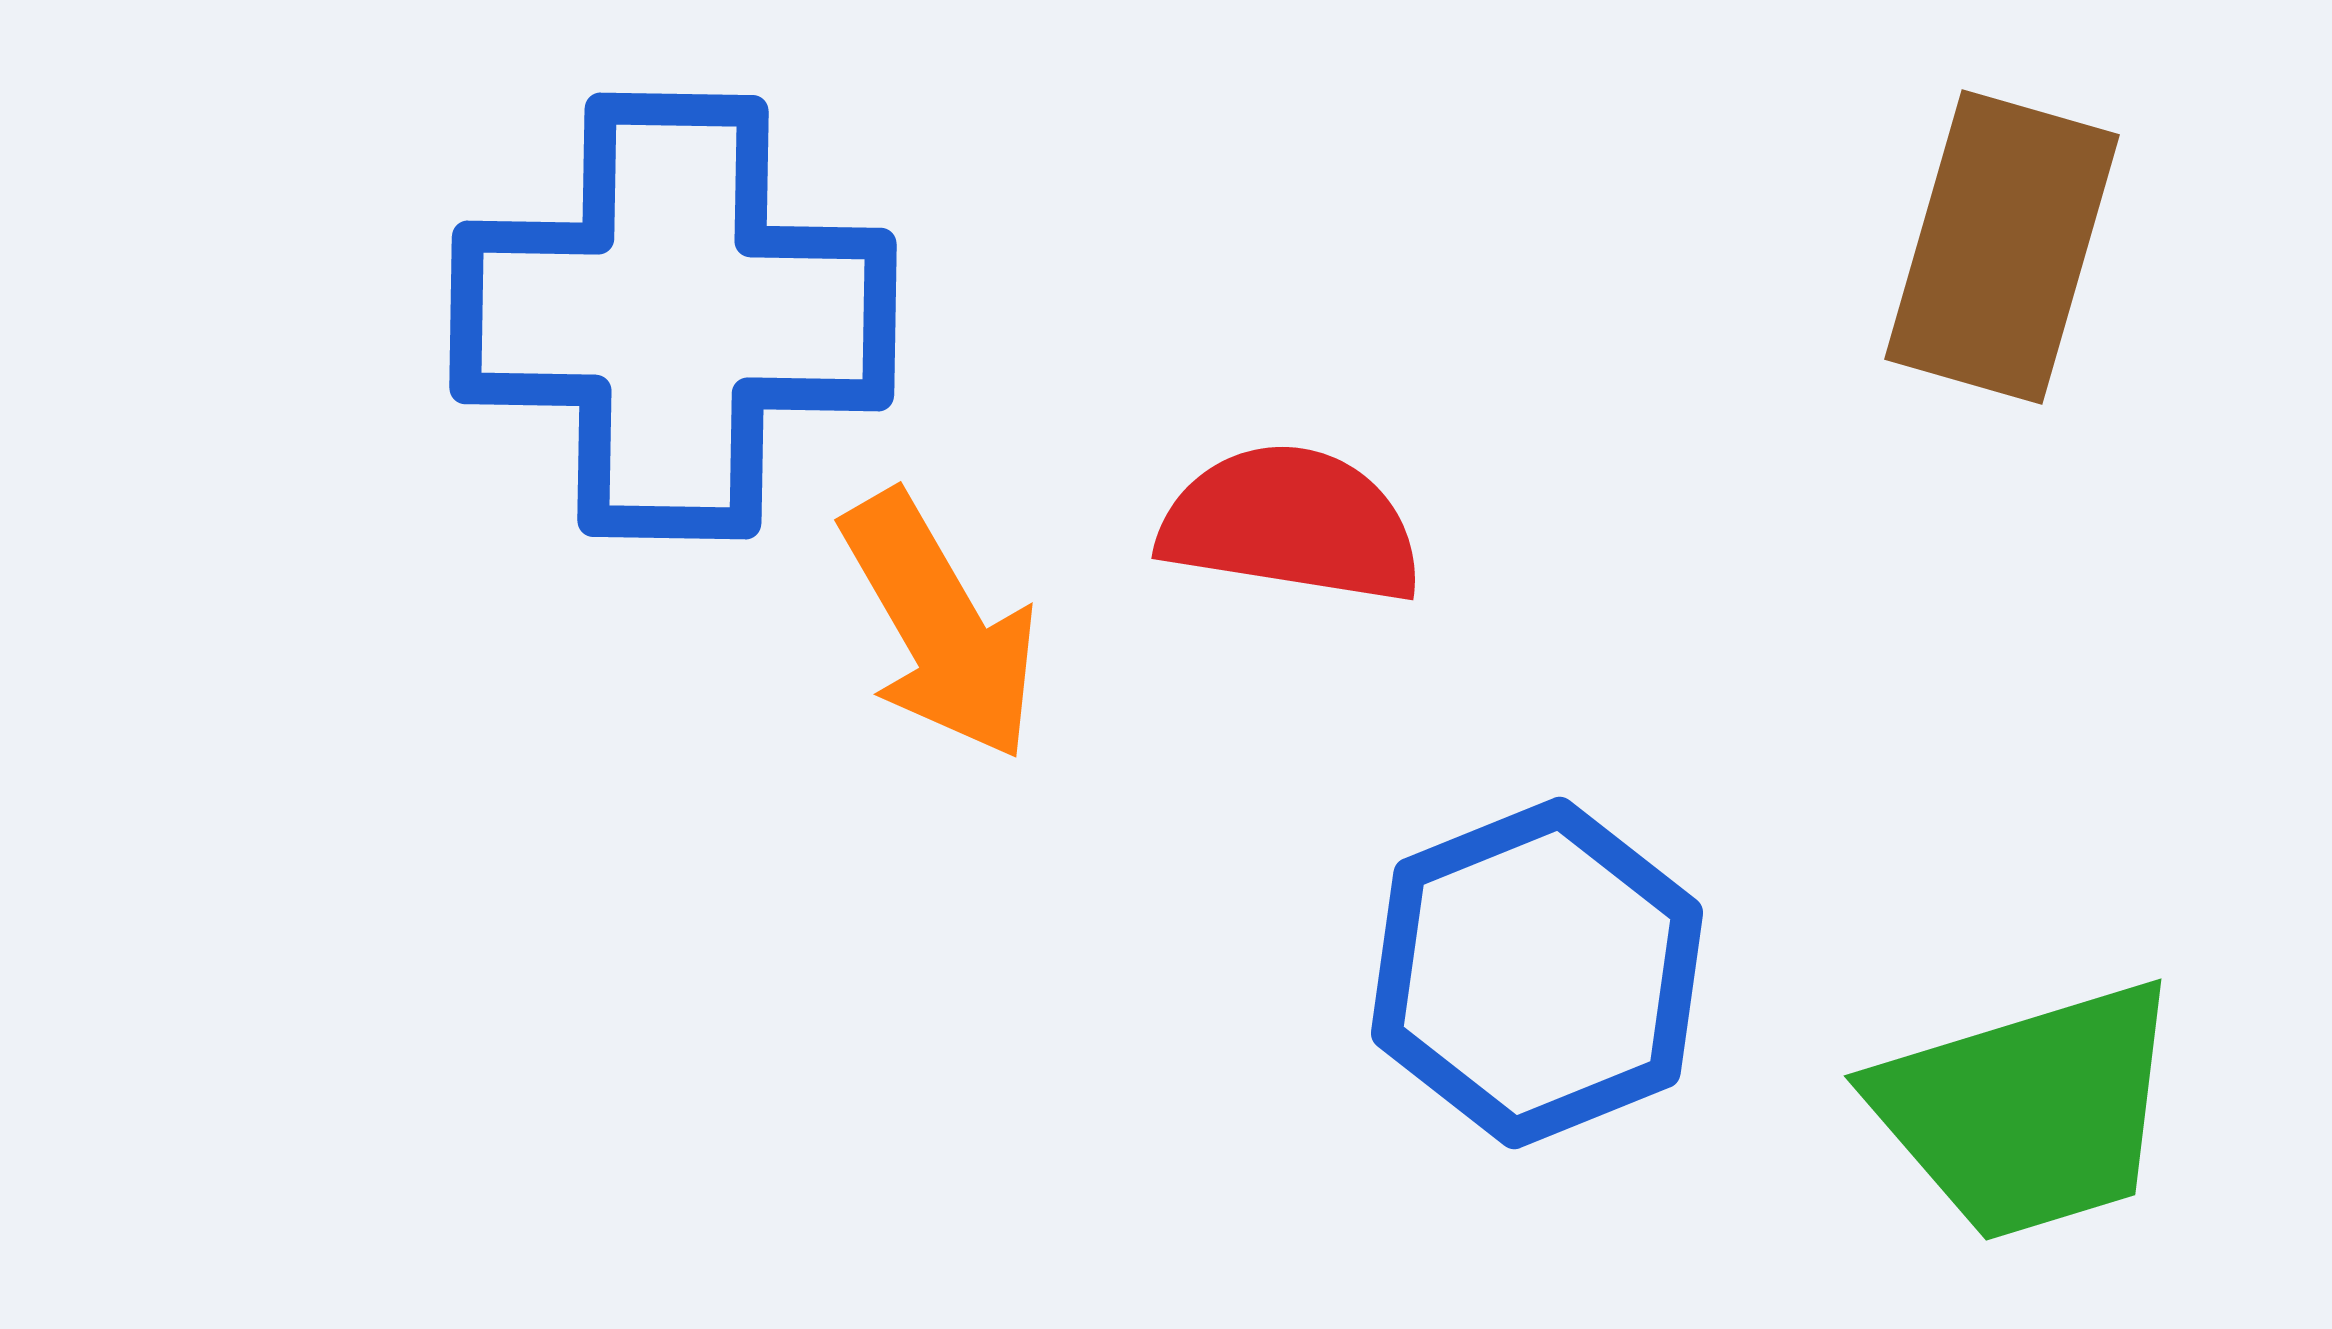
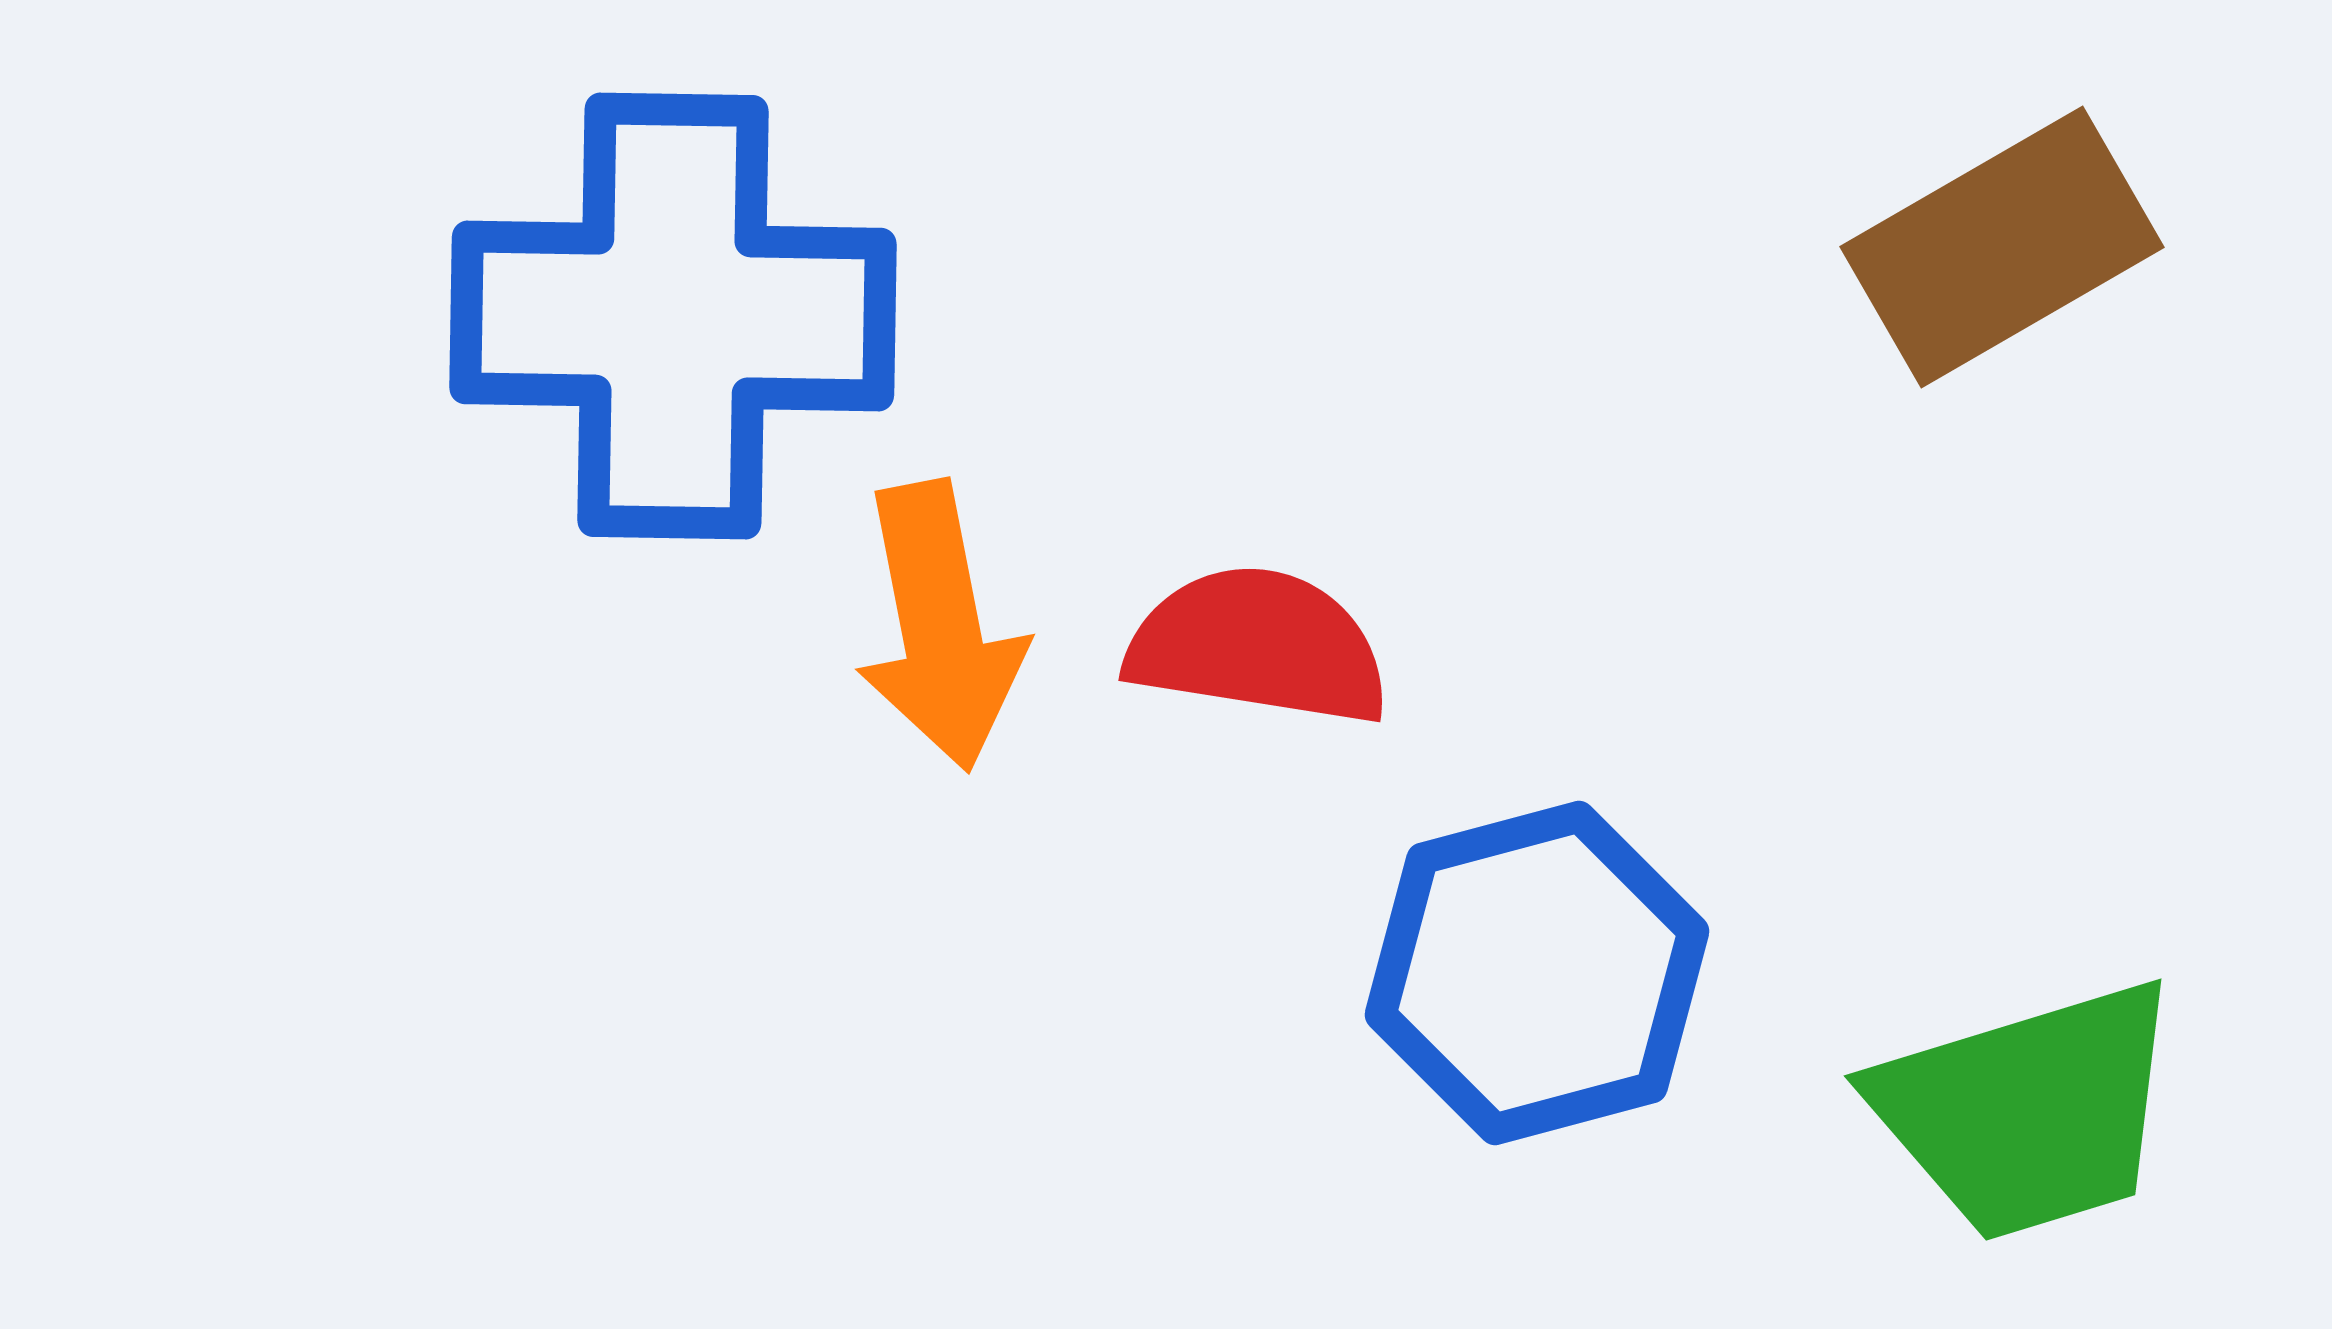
brown rectangle: rotated 44 degrees clockwise
red semicircle: moved 33 px left, 122 px down
orange arrow: rotated 19 degrees clockwise
blue hexagon: rotated 7 degrees clockwise
